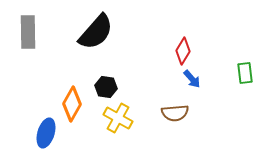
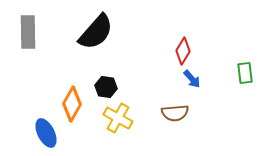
blue ellipse: rotated 44 degrees counterclockwise
